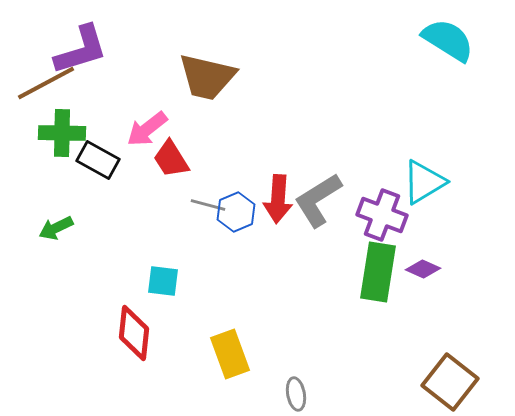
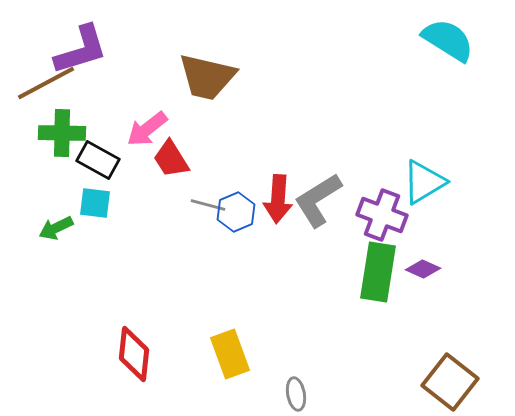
cyan square: moved 68 px left, 78 px up
red diamond: moved 21 px down
